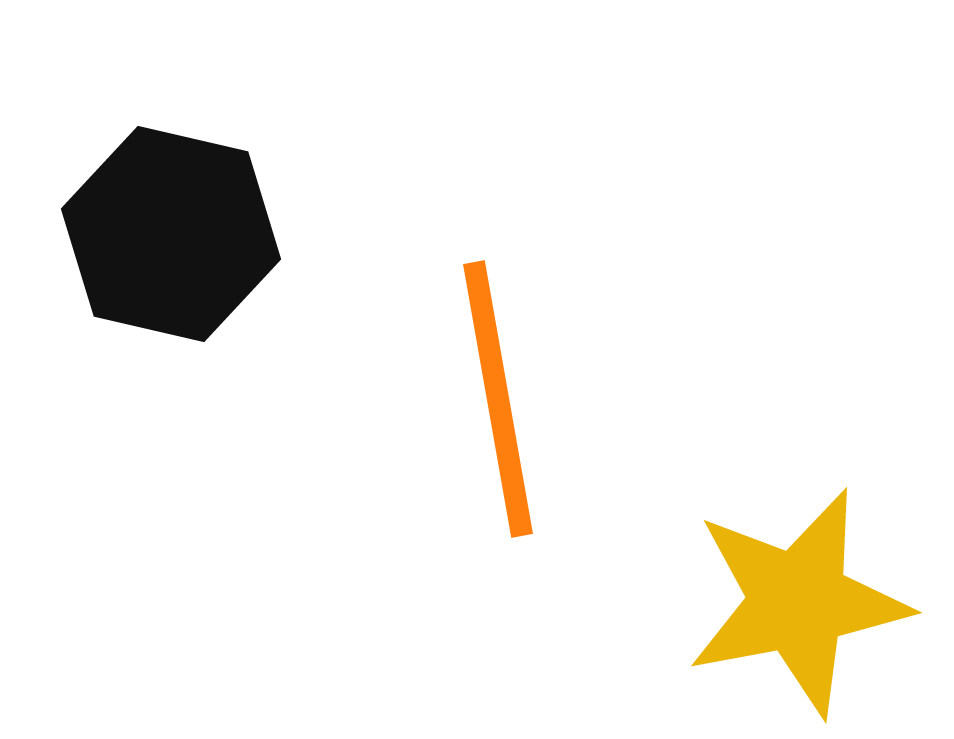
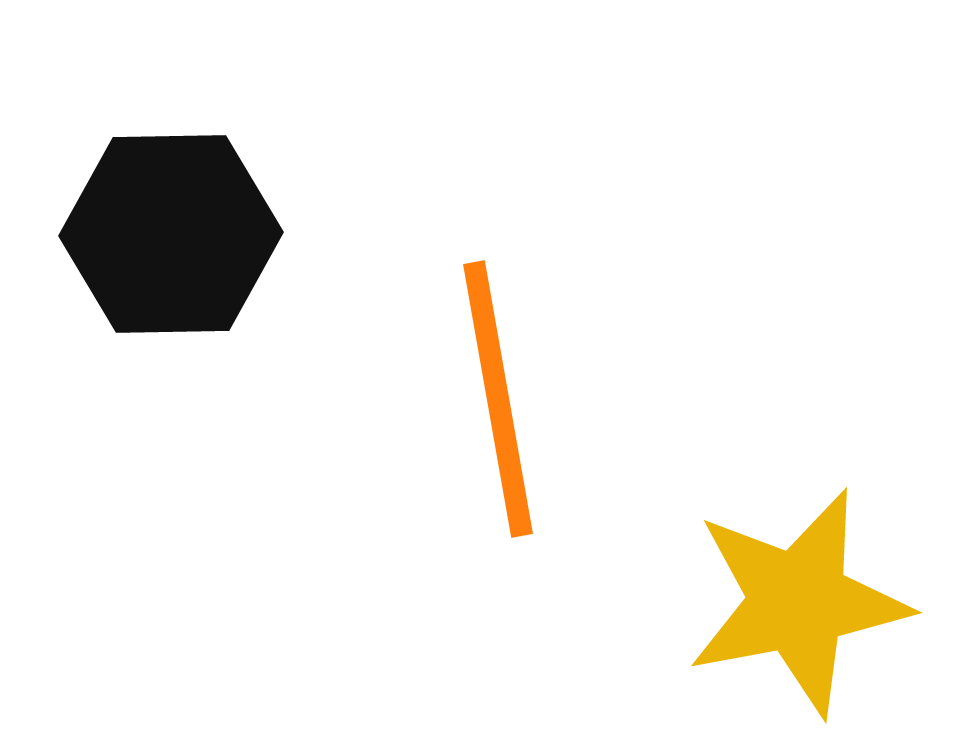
black hexagon: rotated 14 degrees counterclockwise
